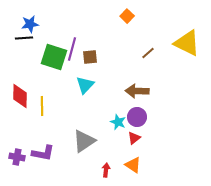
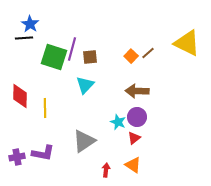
orange square: moved 4 px right, 40 px down
blue star: rotated 30 degrees counterclockwise
yellow line: moved 3 px right, 2 px down
purple cross: rotated 21 degrees counterclockwise
